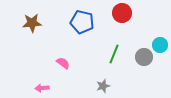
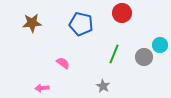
blue pentagon: moved 1 px left, 2 px down
gray star: rotated 24 degrees counterclockwise
